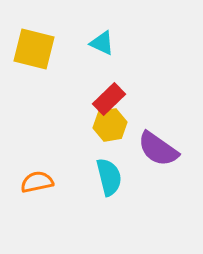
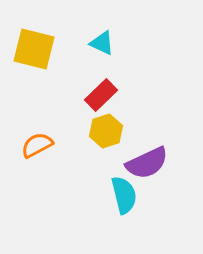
red rectangle: moved 8 px left, 4 px up
yellow hexagon: moved 4 px left, 6 px down; rotated 8 degrees counterclockwise
purple semicircle: moved 11 px left, 14 px down; rotated 60 degrees counterclockwise
cyan semicircle: moved 15 px right, 18 px down
orange semicircle: moved 37 px up; rotated 16 degrees counterclockwise
